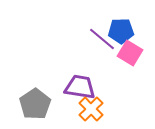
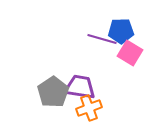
purple line: rotated 24 degrees counterclockwise
gray pentagon: moved 18 px right, 12 px up
orange cross: moved 2 px left, 1 px up; rotated 25 degrees clockwise
